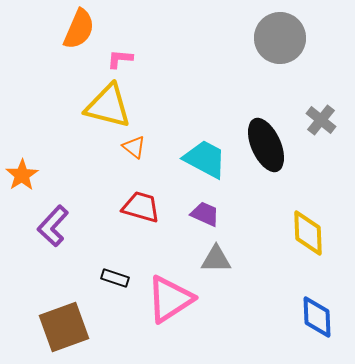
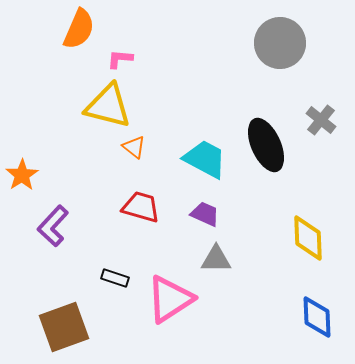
gray circle: moved 5 px down
yellow diamond: moved 5 px down
